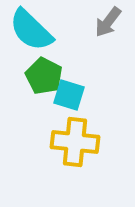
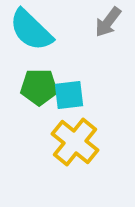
green pentagon: moved 5 px left, 11 px down; rotated 27 degrees counterclockwise
cyan square: rotated 24 degrees counterclockwise
yellow cross: rotated 33 degrees clockwise
